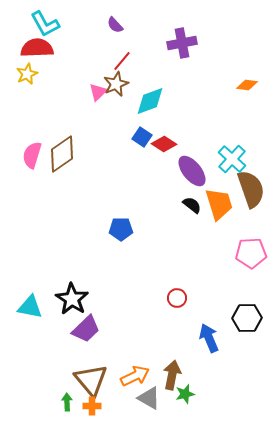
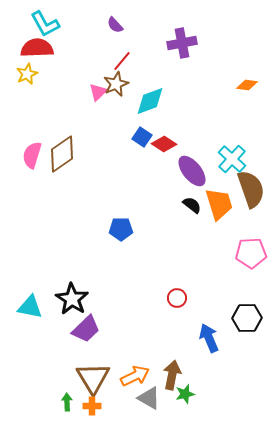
brown triangle: moved 2 px right, 2 px up; rotated 9 degrees clockwise
